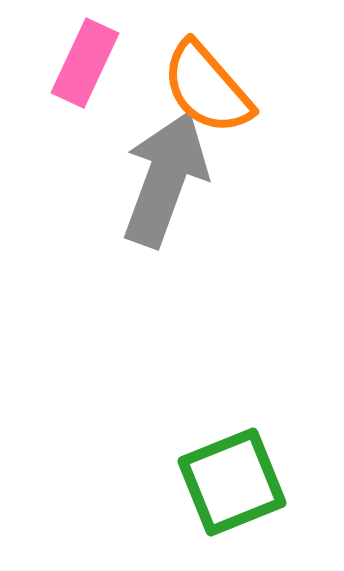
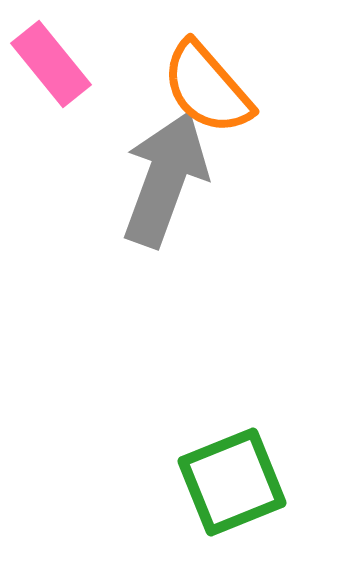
pink rectangle: moved 34 px left, 1 px down; rotated 64 degrees counterclockwise
